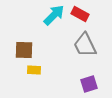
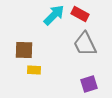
gray trapezoid: moved 1 px up
